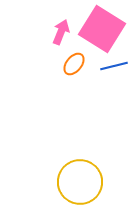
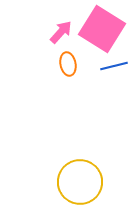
pink arrow: rotated 20 degrees clockwise
orange ellipse: moved 6 px left; rotated 50 degrees counterclockwise
